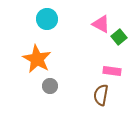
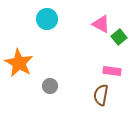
orange star: moved 18 px left, 4 px down
